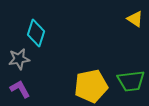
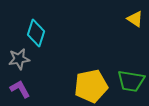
green trapezoid: rotated 16 degrees clockwise
